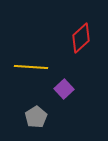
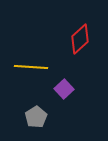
red diamond: moved 1 px left, 1 px down
